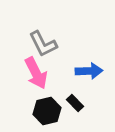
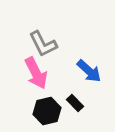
blue arrow: rotated 44 degrees clockwise
